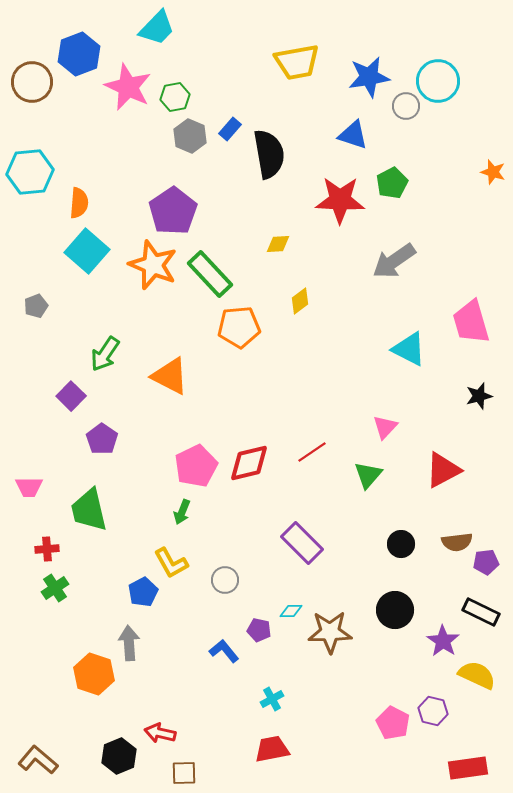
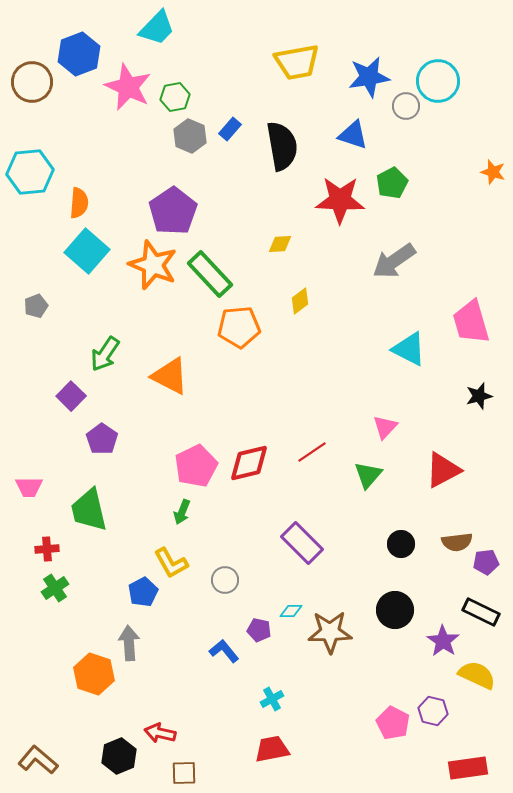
black semicircle at (269, 154): moved 13 px right, 8 px up
yellow diamond at (278, 244): moved 2 px right
